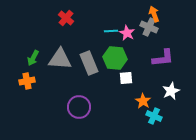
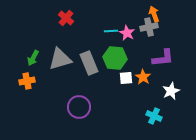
gray cross: rotated 36 degrees counterclockwise
gray triangle: rotated 20 degrees counterclockwise
orange star: moved 24 px up
